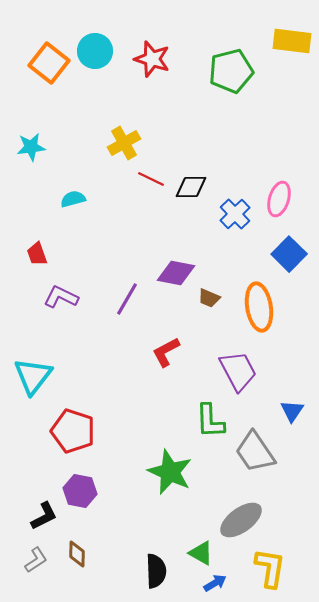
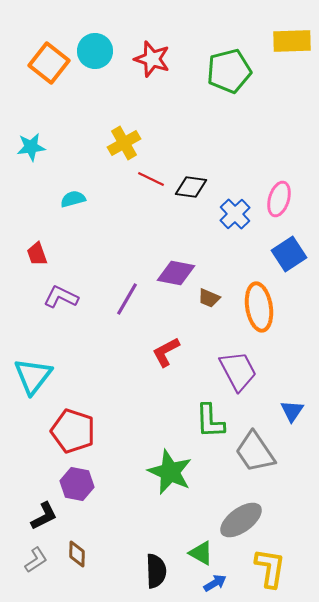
yellow rectangle: rotated 9 degrees counterclockwise
green pentagon: moved 2 px left
black diamond: rotated 8 degrees clockwise
blue square: rotated 12 degrees clockwise
purple hexagon: moved 3 px left, 7 px up
